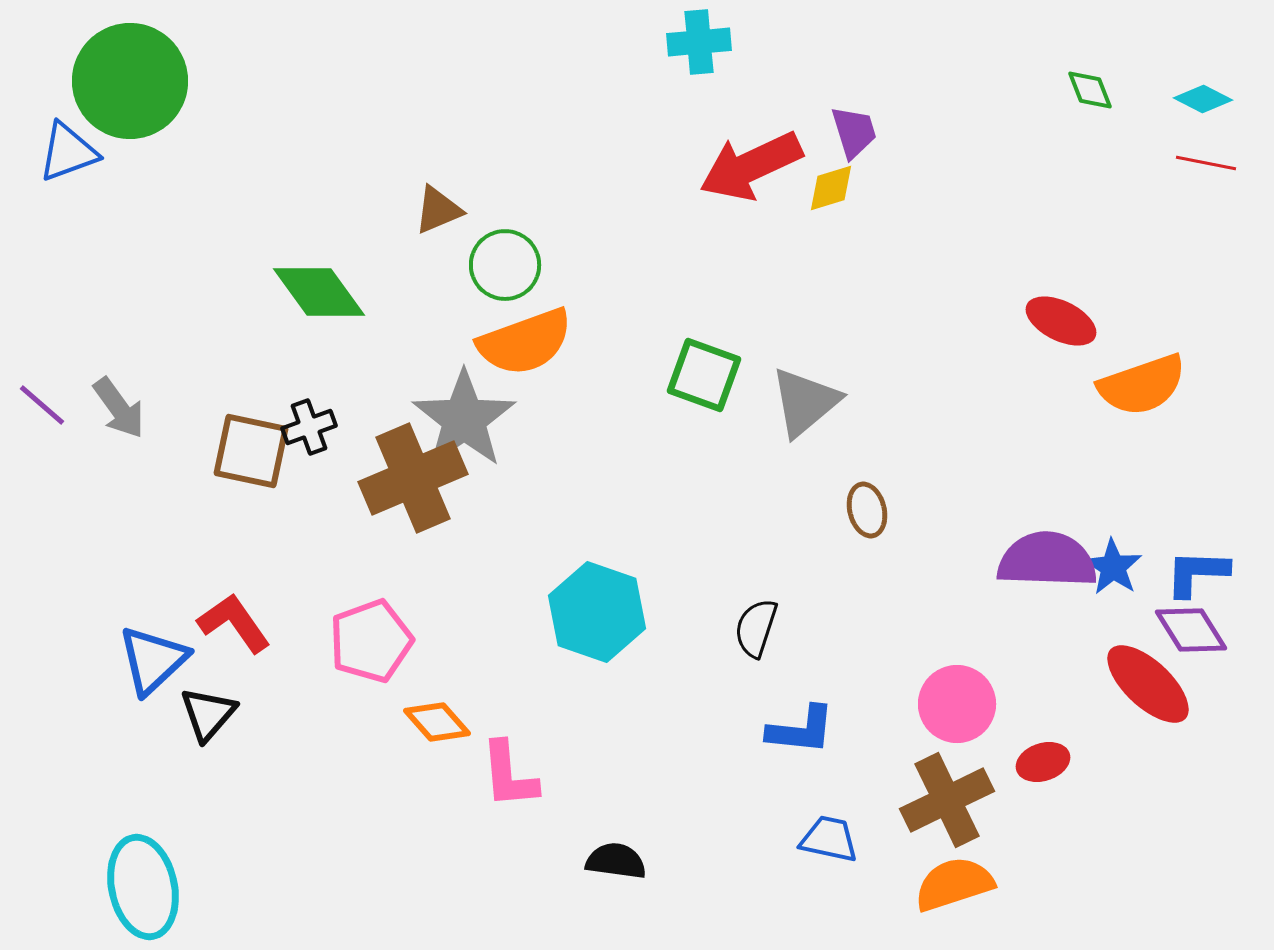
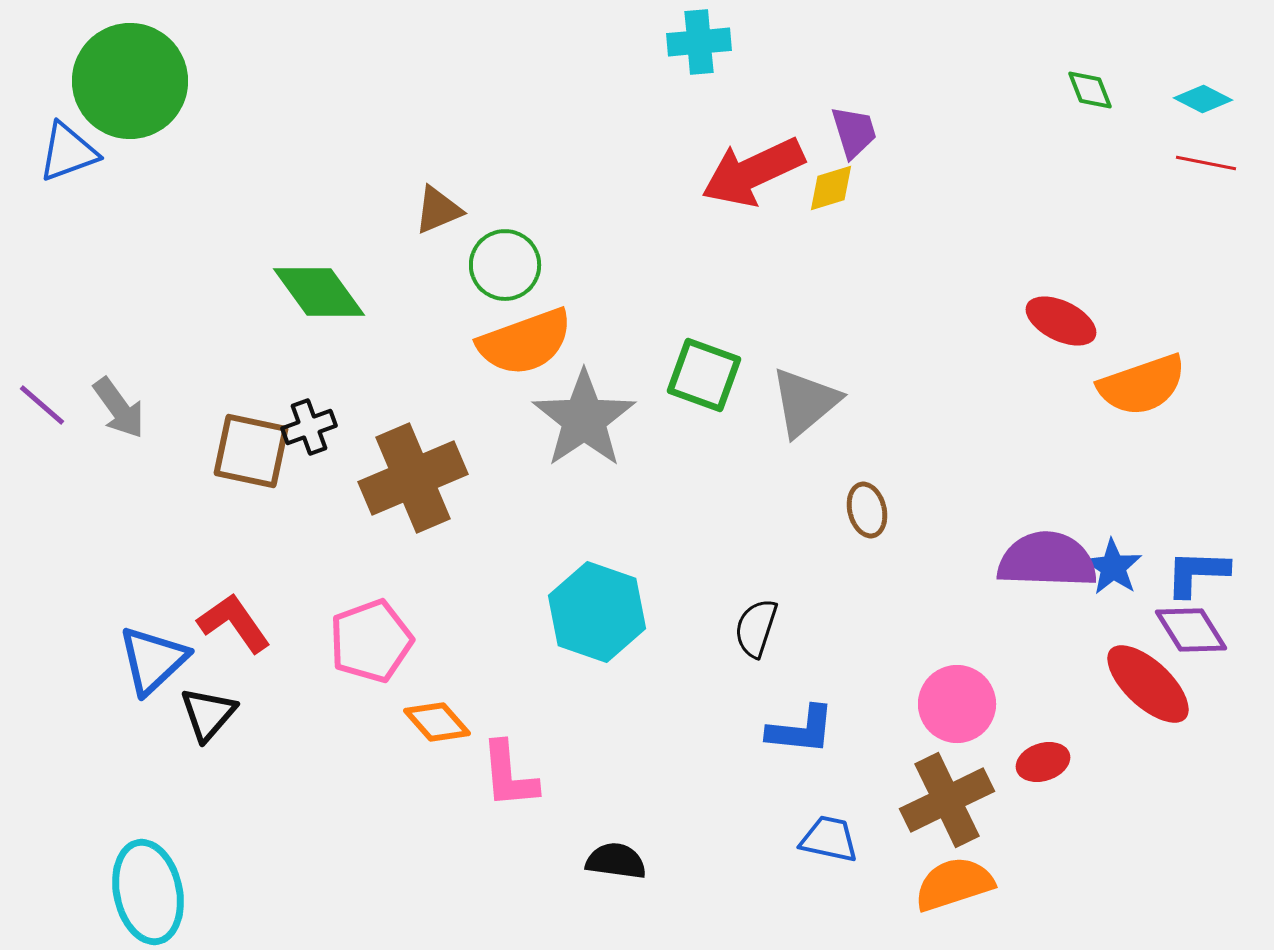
red arrow at (751, 166): moved 2 px right, 6 px down
gray star at (464, 419): moved 120 px right
cyan ellipse at (143, 887): moved 5 px right, 5 px down
